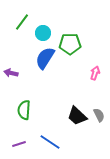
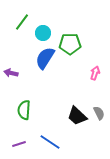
gray semicircle: moved 2 px up
